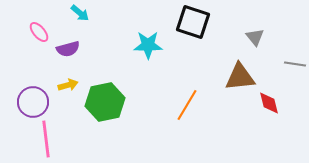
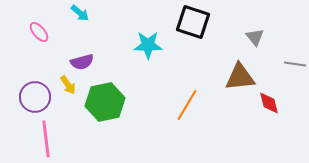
purple semicircle: moved 14 px right, 13 px down
yellow arrow: rotated 72 degrees clockwise
purple circle: moved 2 px right, 5 px up
